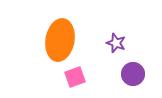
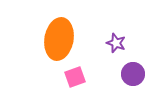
orange ellipse: moved 1 px left, 1 px up
